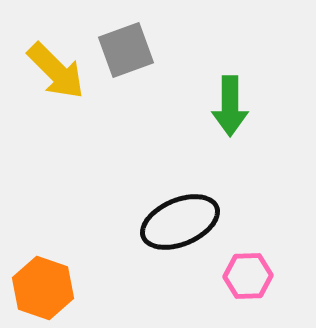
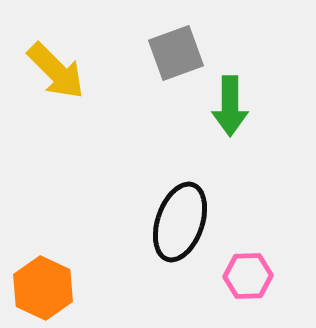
gray square: moved 50 px right, 3 px down
black ellipse: rotated 48 degrees counterclockwise
orange hexagon: rotated 6 degrees clockwise
